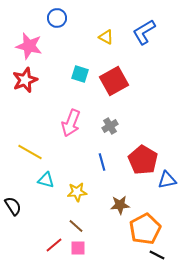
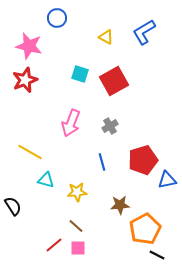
red pentagon: rotated 24 degrees clockwise
